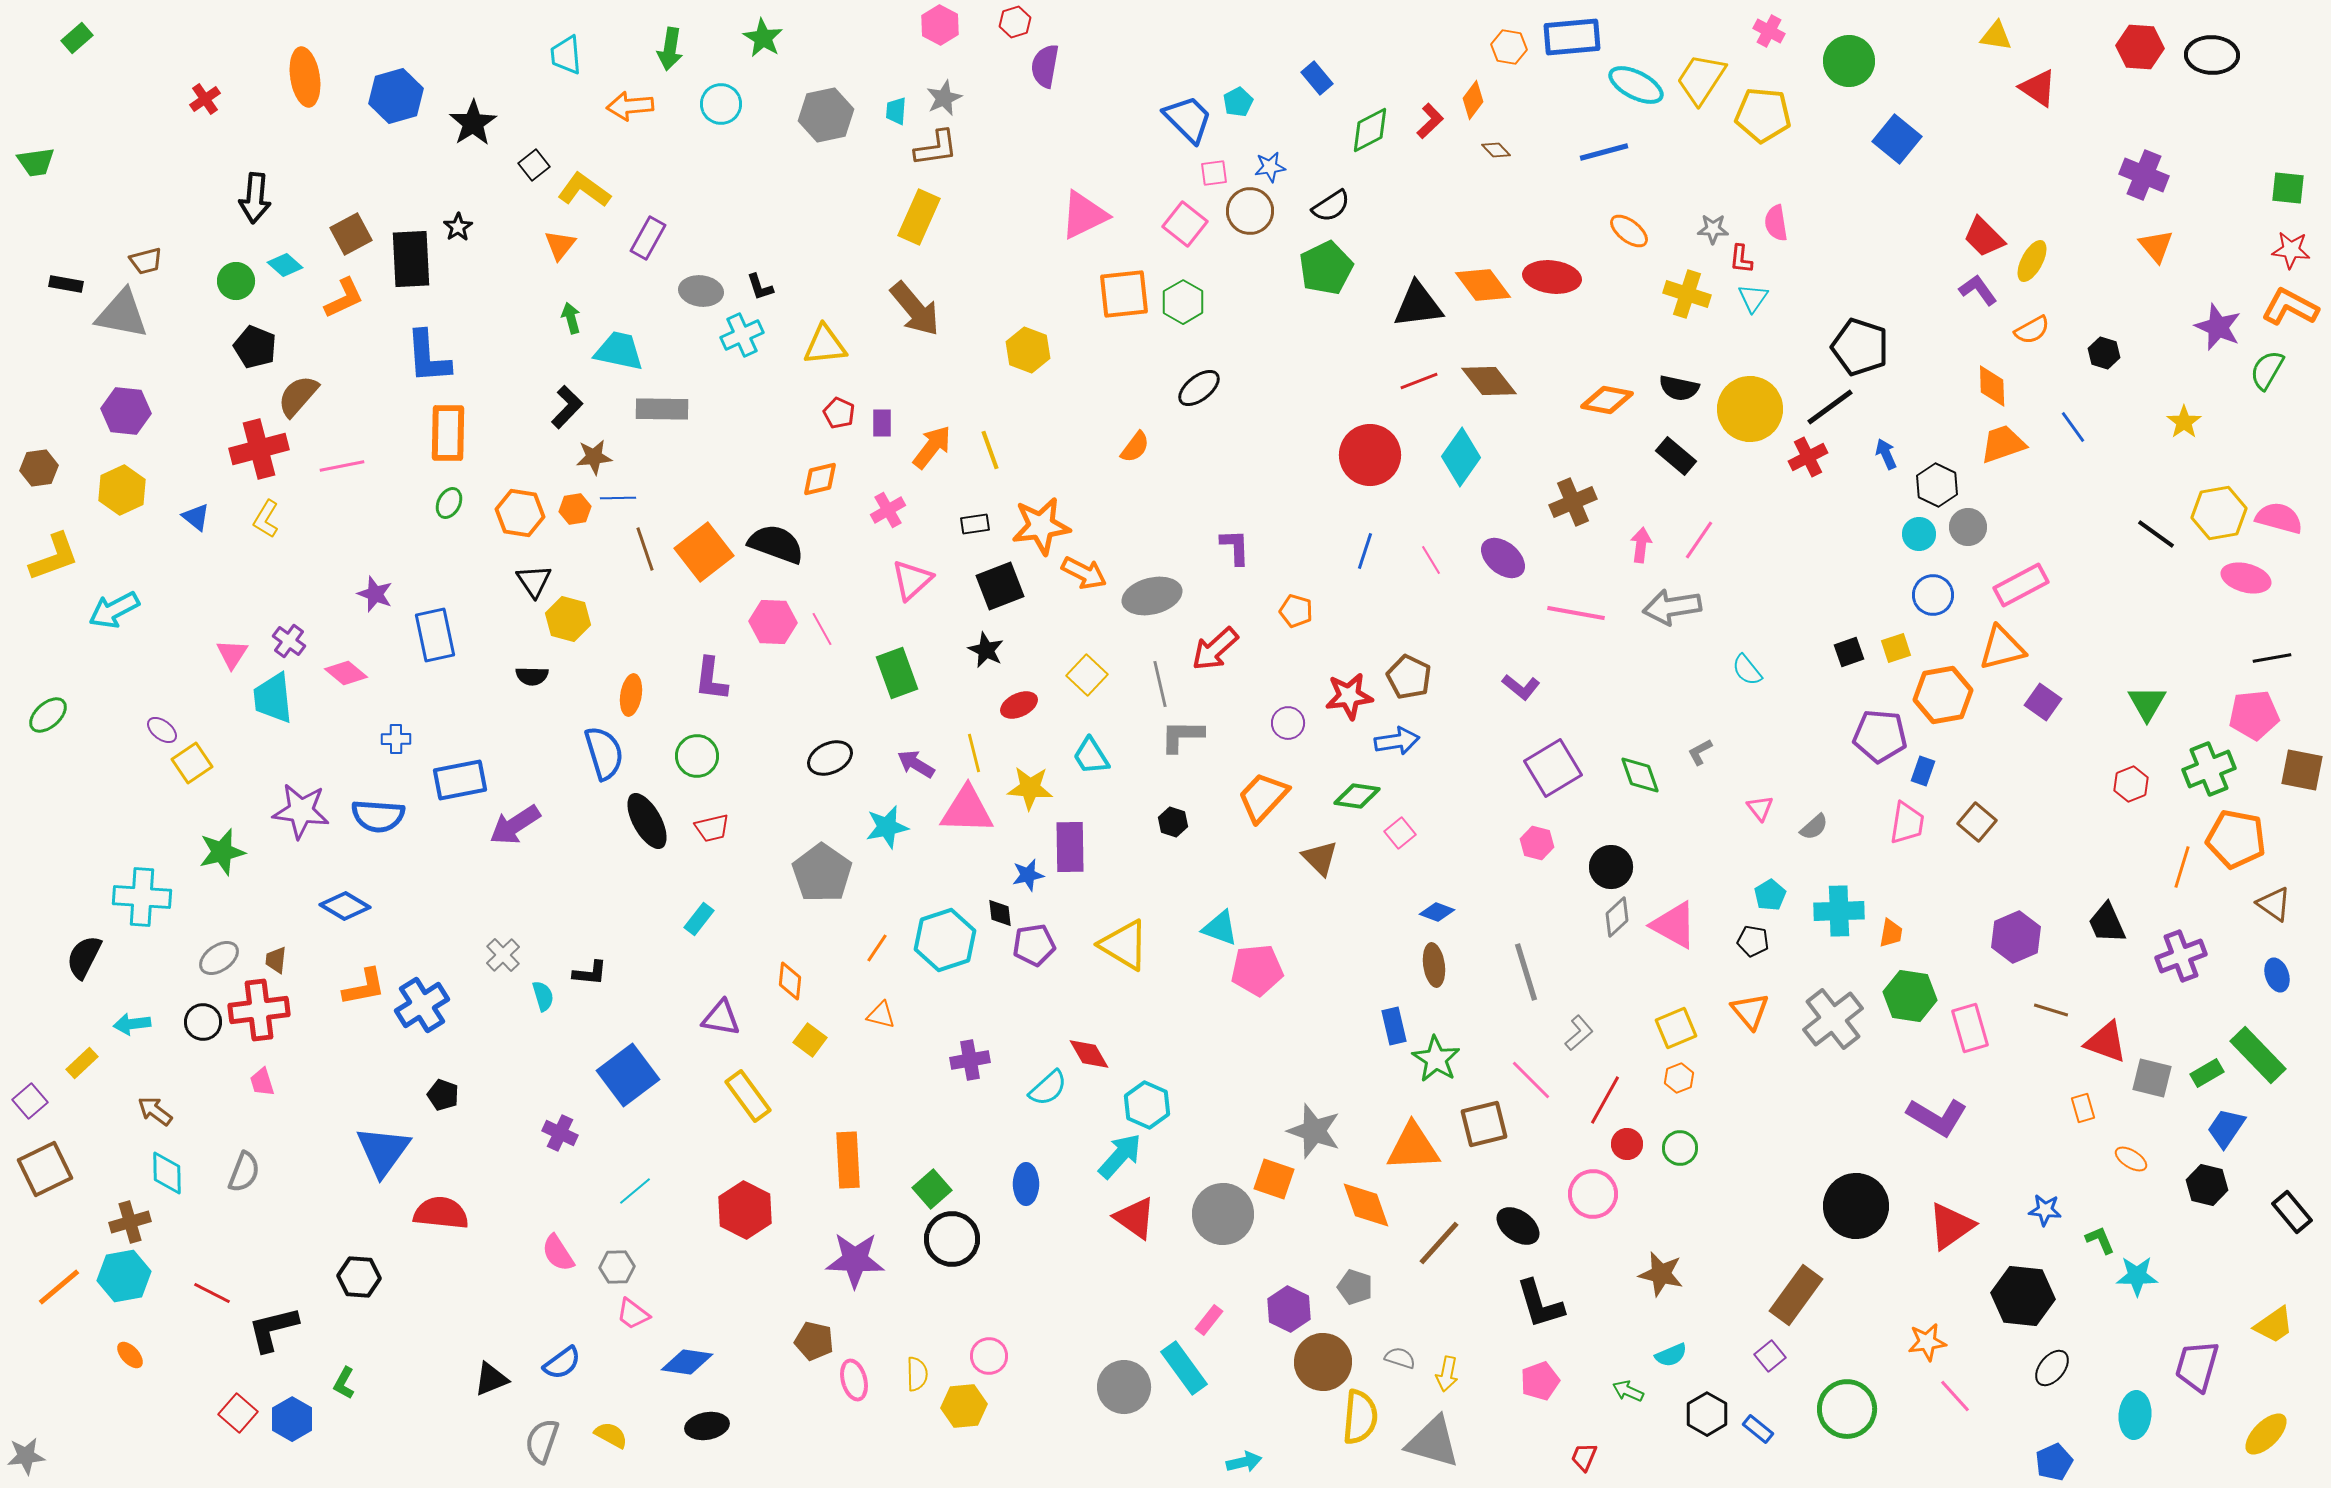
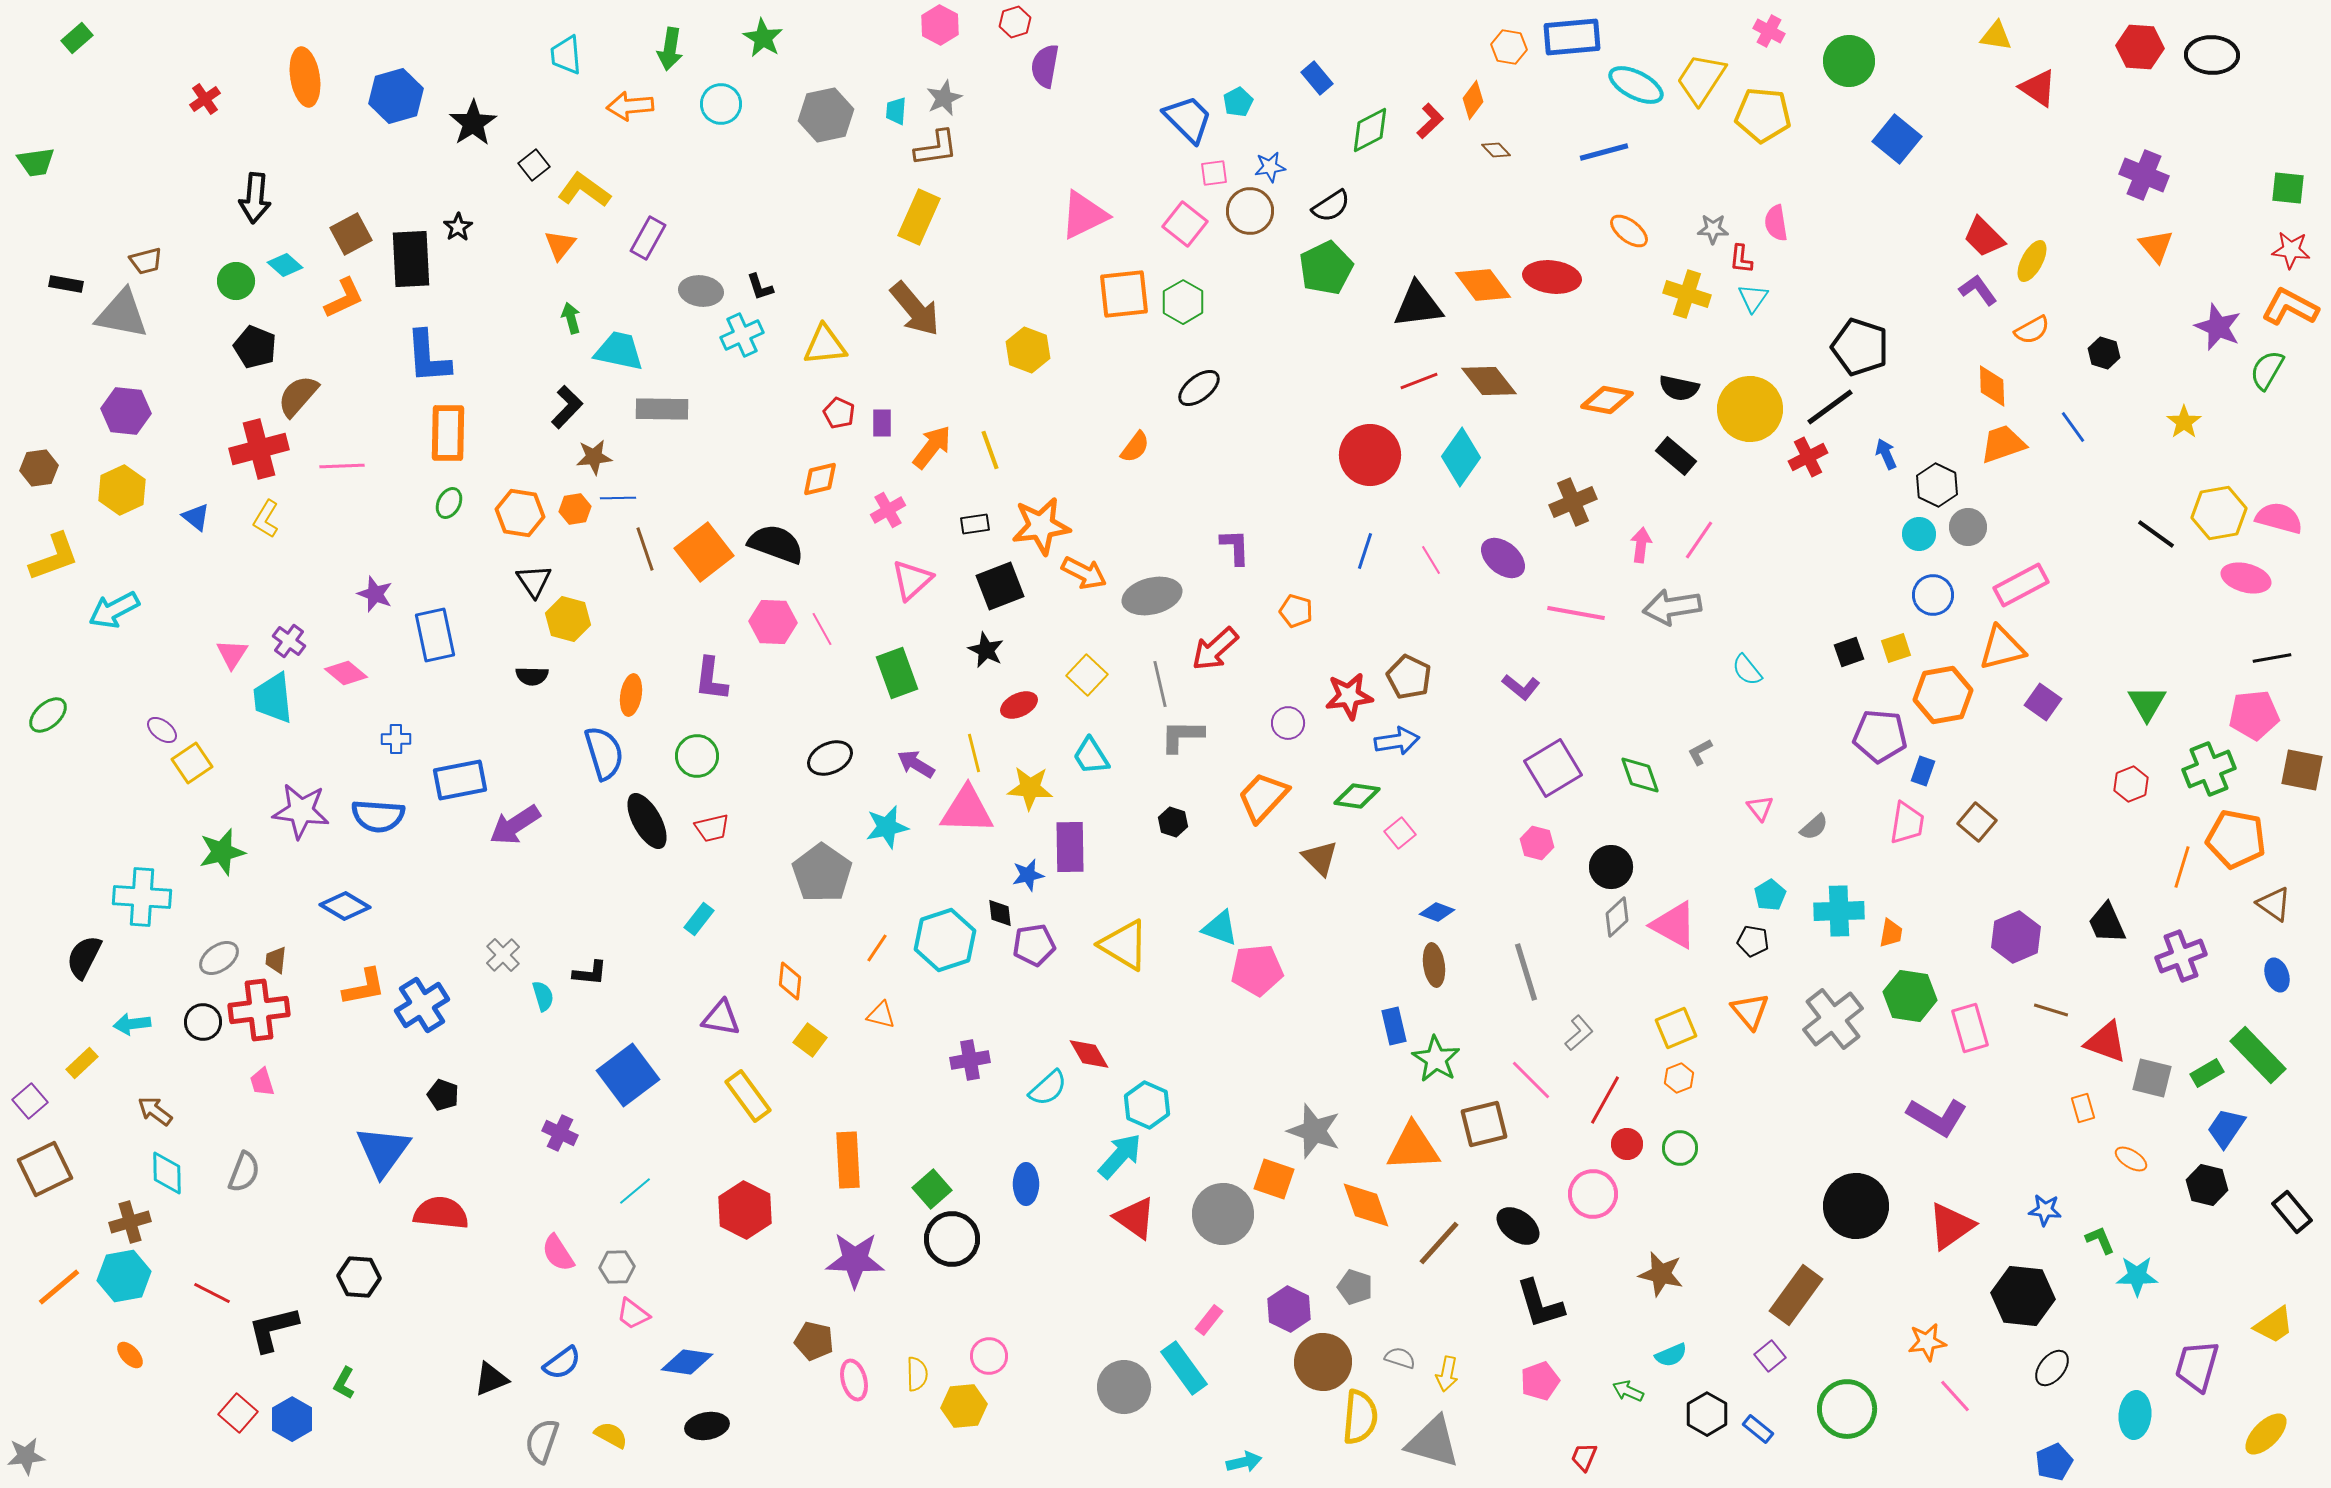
pink line at (342, 466): rotated 9 degrees clockwise
